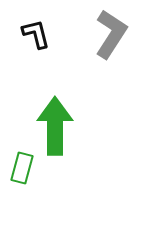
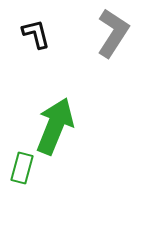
gray L-shape: moved 2 px right, 1 px up
green arrow: rotated 22 degrees clockwise
